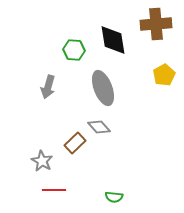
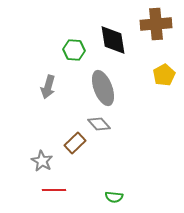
gray diamond: moved 3 px up
